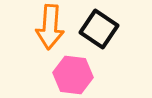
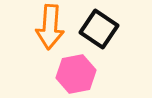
pink hexagon: moved 3 px right, 1 px up; rotated 18 degrees counterclockwise
